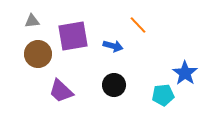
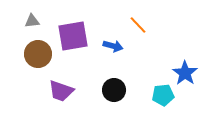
black circle: moved 5 px down
purple trapezoid: rotated 24 degrees counterclockwise
